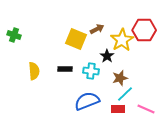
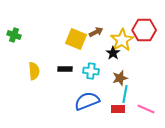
brown arrow: moved 1 px left, 3 px down
black star: moved 6 px right, 3 px up
cyan line: rotated 36 degrees counterclockwise
